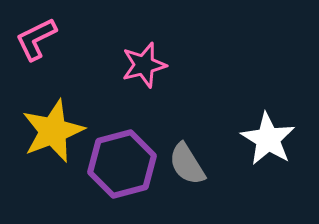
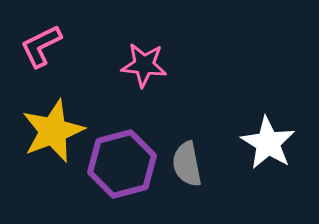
pink L-shape: moved 5 px right, 7 px down
pink star: rotated 21 degrees clockwise
white star: moved 4 px down
gray semicircle: rotated 21 degrees clockwise
